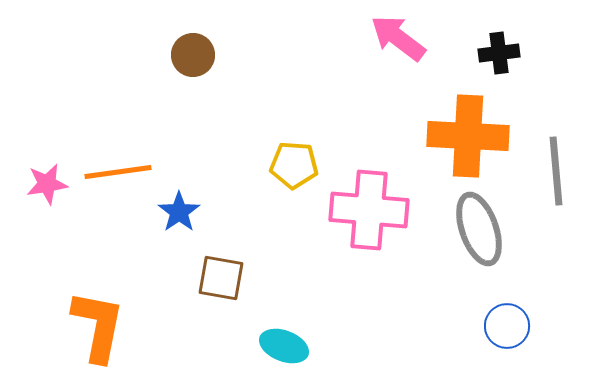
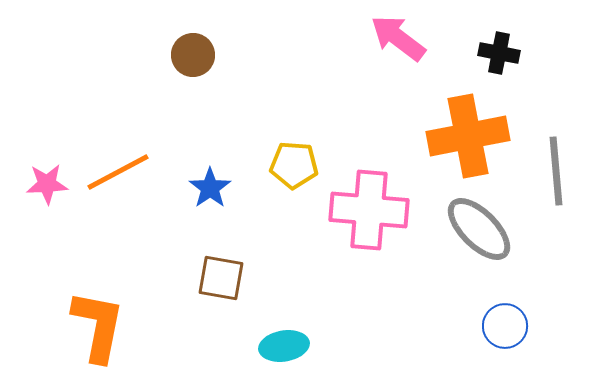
black cross: rotated 18 degrees clockwise
orange cross: rotated 14 degrees counterclockwise
orange line: rotated 20 degrees counterclockwise
pink star: rotated 6 degrees clockwise
blue star: moved 31 px right, 24 px up
gray ellipse: rotated 26 degrees counterclockwise
blue circle: moved 2 px left
cyan ellipse: rotated 30 degrees counterclockwise
